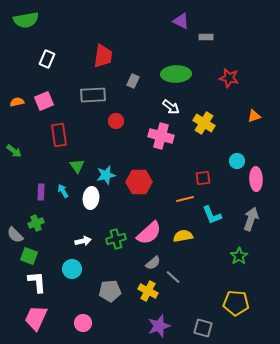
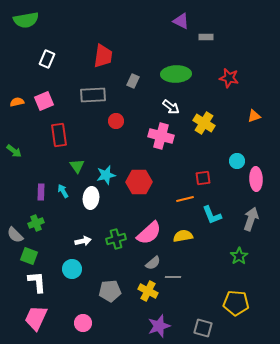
gray line at (173, 277): rotated 42 degrees counterclockwise
